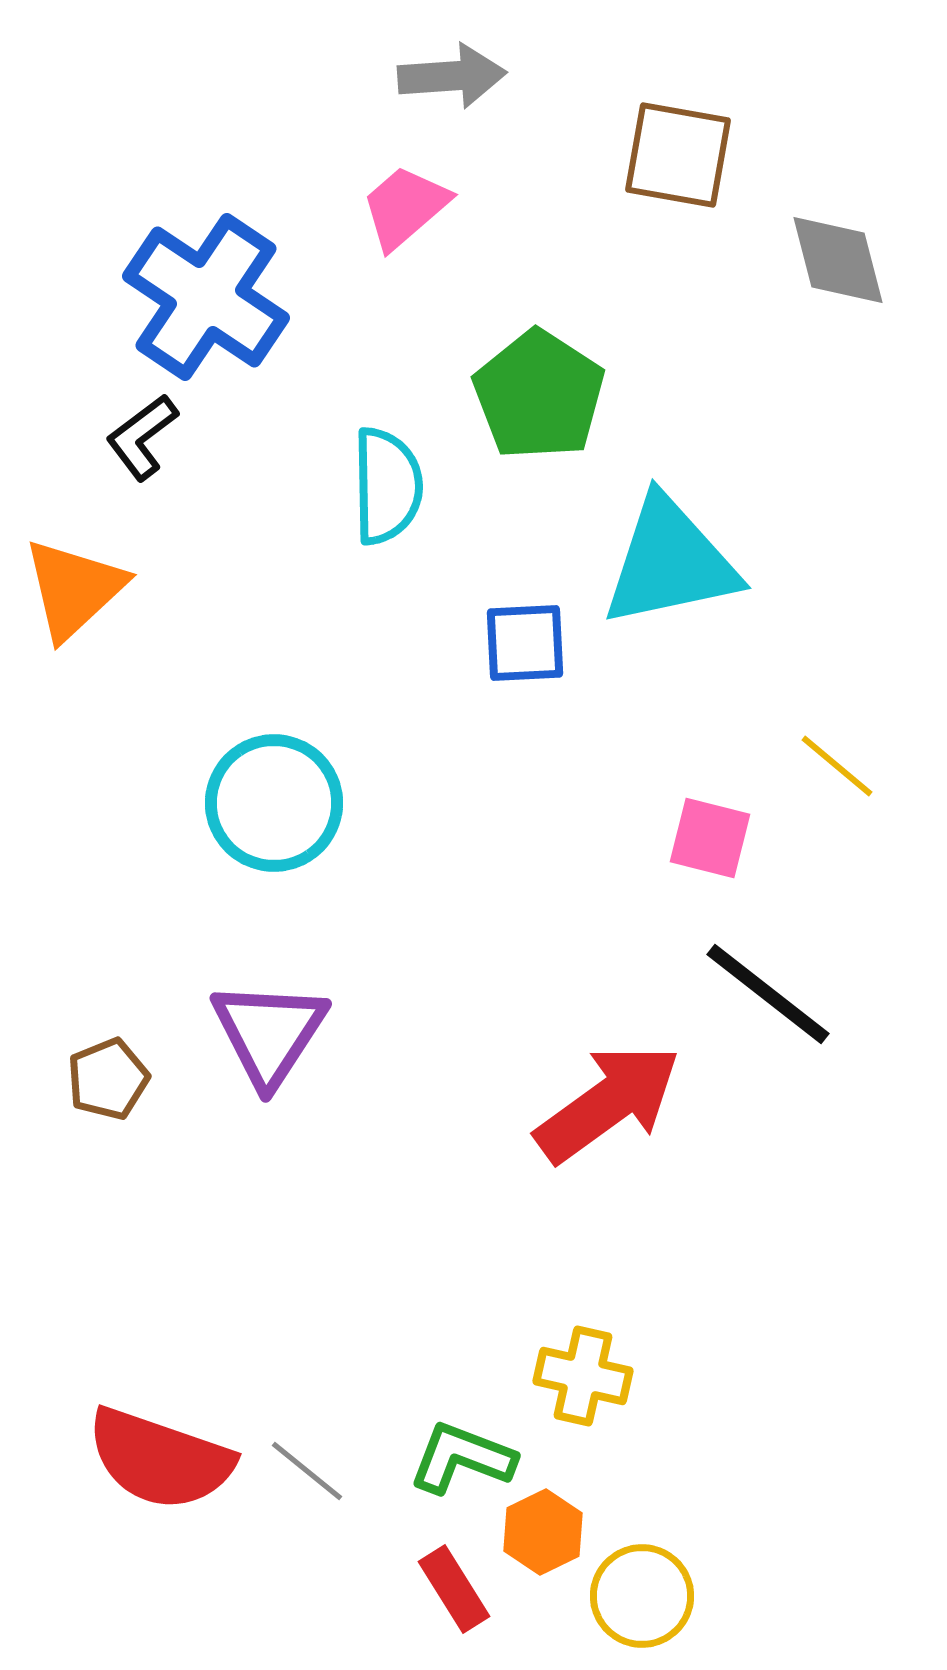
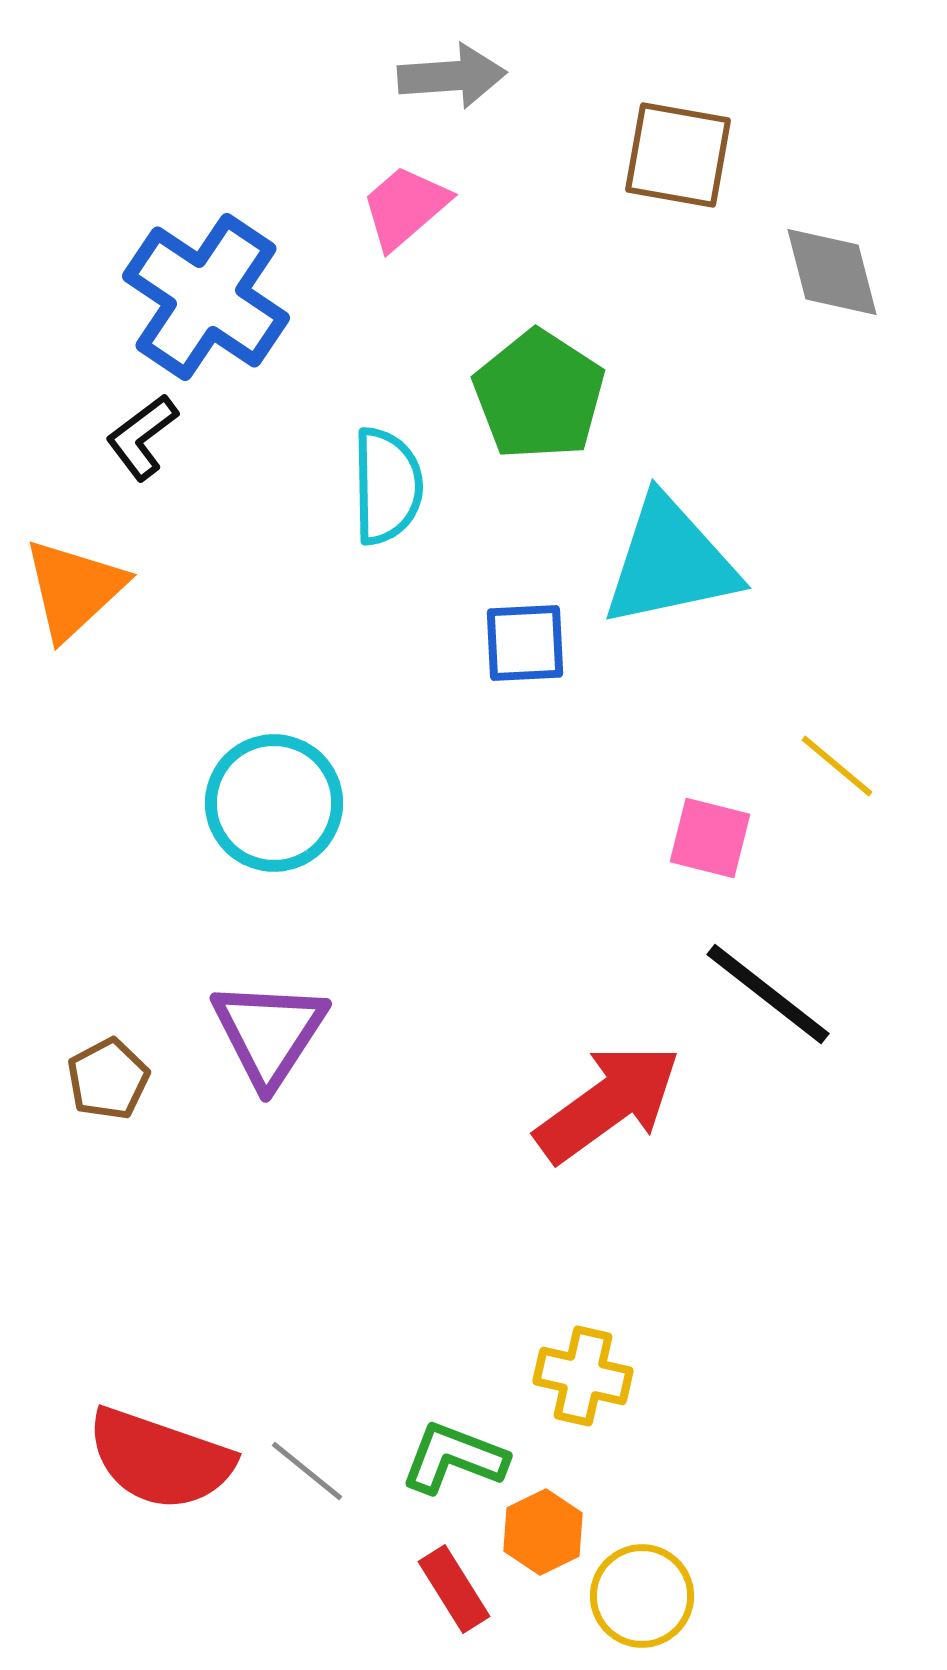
gray diamond: moved 6 px left, 12 px down
brown pentagon: rotated 6 degrees counterclockwise
green L-shape: moved 8 px left
